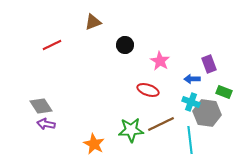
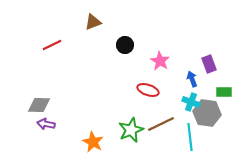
blue arrow: rotated 70 degrees clockwise
green rectangle: rotated 21 degrees counterclockwise
gray diamond: moved 2 px left, 1 px up; rotated 55 degrees counterclockwise
green star: rotated 20 degrees counterclockwise
cyan line: moved 3 px up
orange star: moved 1 px left, 2 px up
